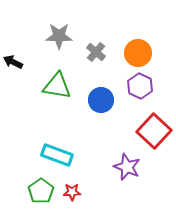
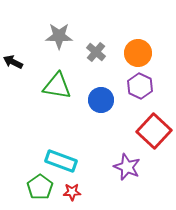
cyan rectangle: moved 4 px right, 6 px down
green pentagon: moved 1 px left, 4 px up
